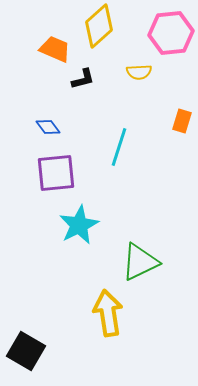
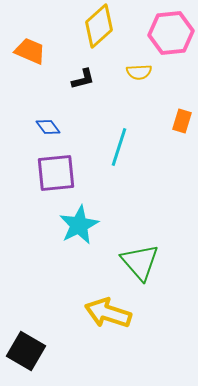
orange trapezoid: moved 25 px left, 2 px down
green triangle: rotated 45 degrees counterclockwise
yellow arrow: rotated 63 degrees counterclockwise
